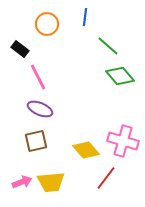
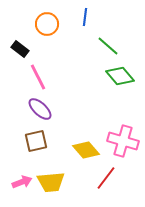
purple ellipse: rotated 20 degrees clockwise
